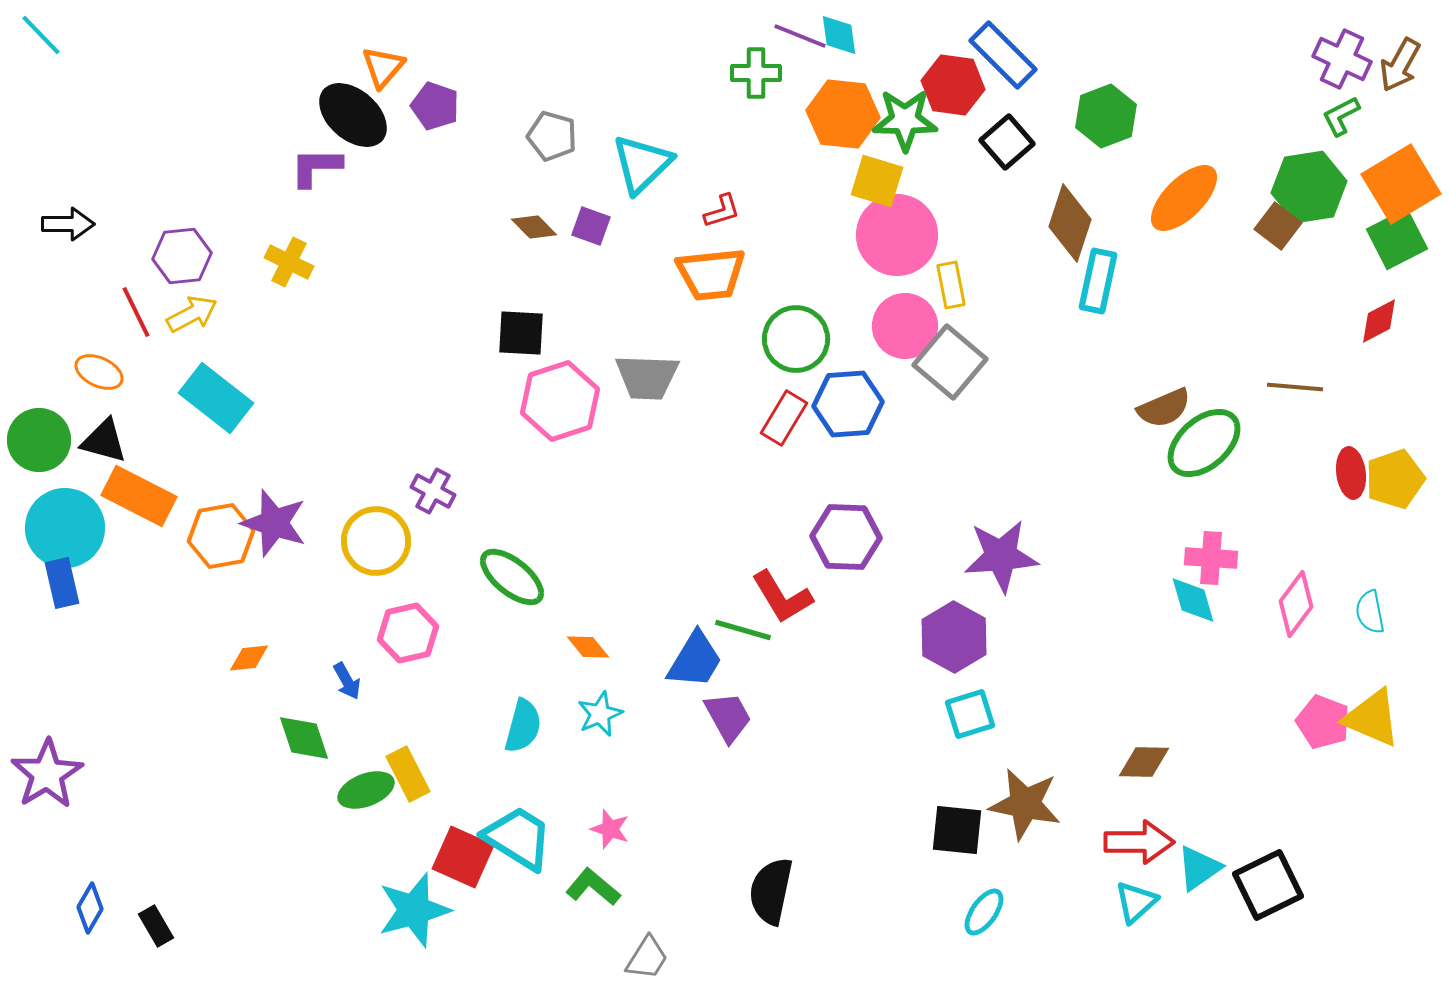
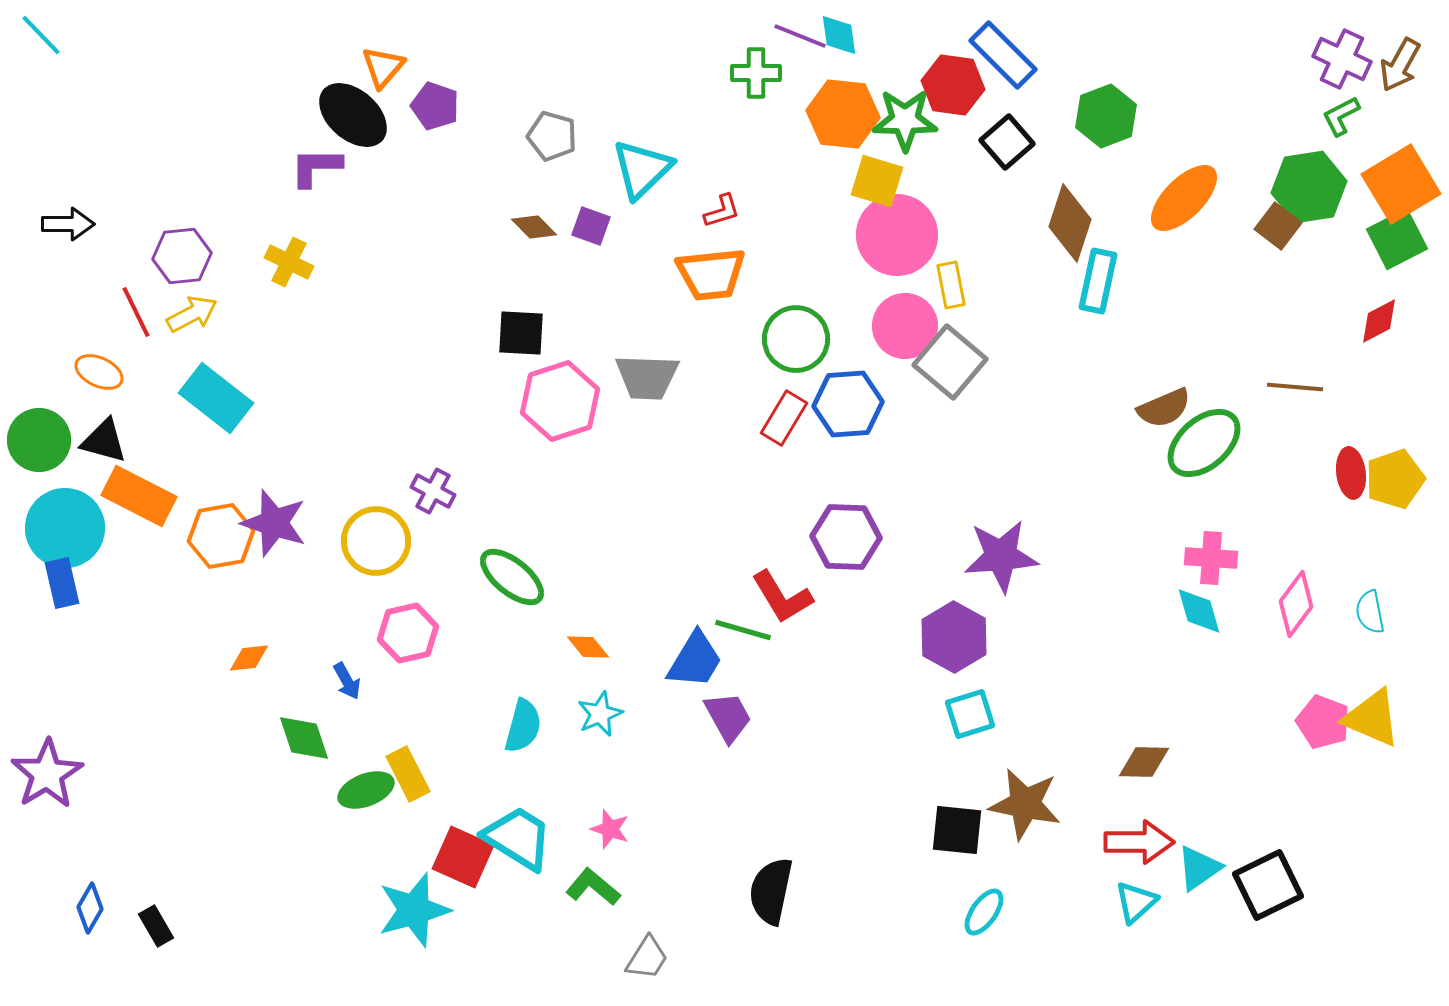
cyan triangle at (642, 164): moved 5 px down
cyan diamond at (1193, 600): moved 6 px right, 11 px down
